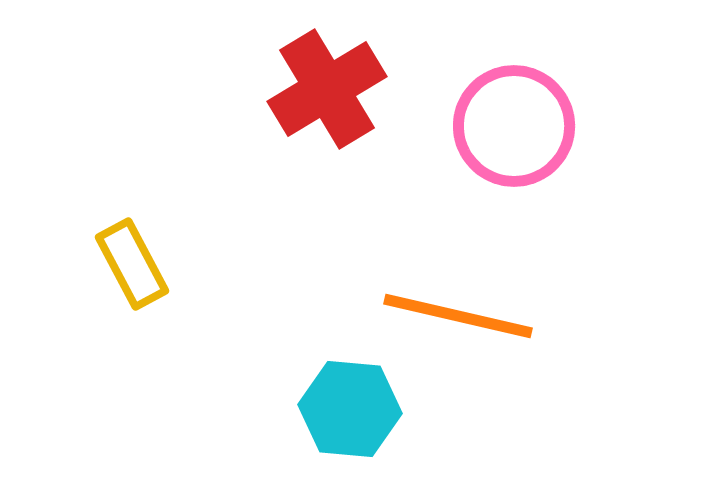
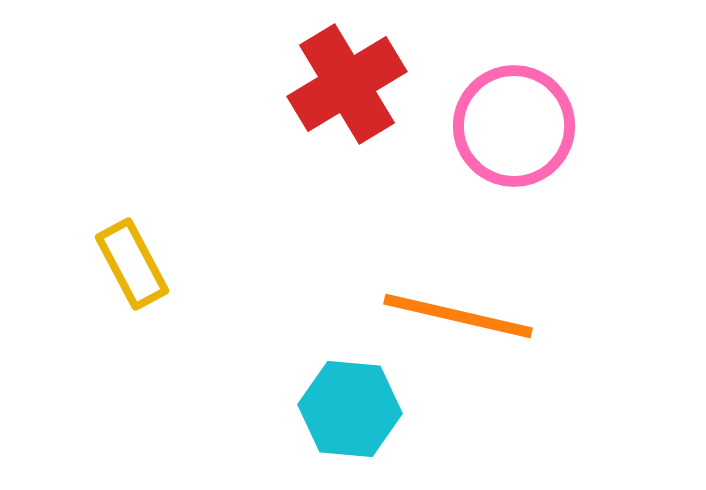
red cross: moved 20 px right, 5 px up
